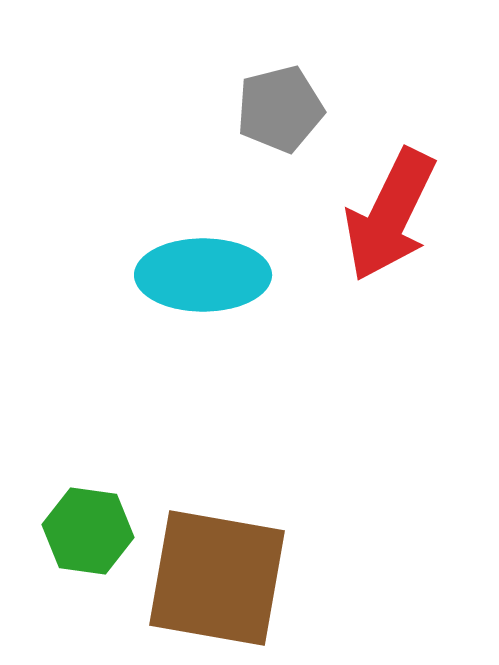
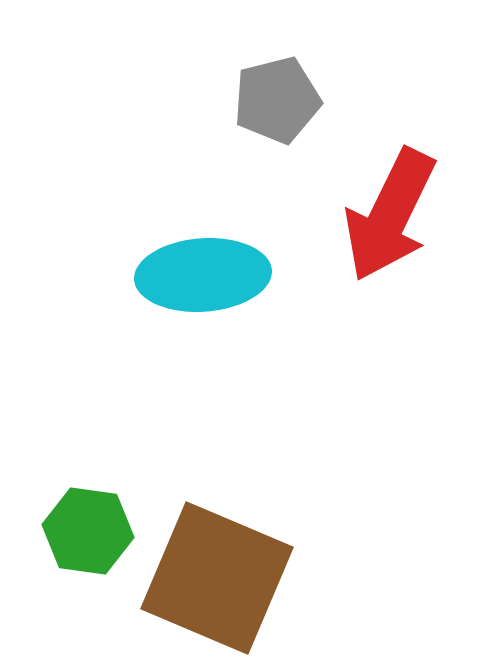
gray pentagon: moved 3 px left, 9 px up
cyan ellipse: rotated 4 degrees counterclockwise
brown square: rotated 13 degrees clockwise
